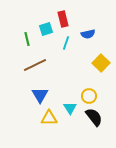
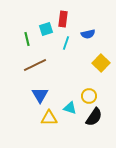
red rectangle: rotated 21 degrees clockwise
cyan triangle: rotated 40 degrees counterclockwise
black semicircle: rotated 72 degrees clockwise
